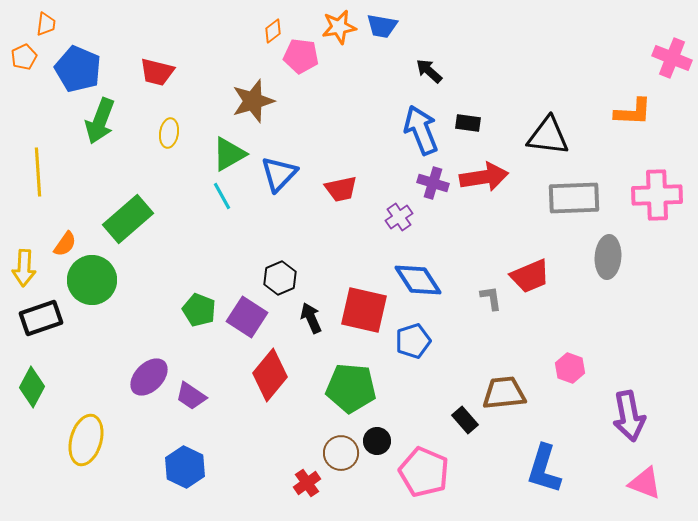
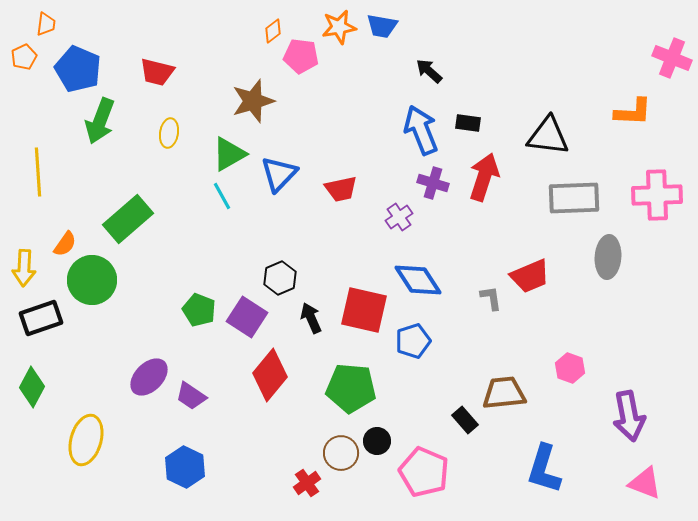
red arrow at (484, 177): rotated 63 degrees counterclockwise
